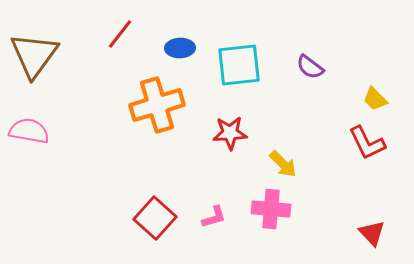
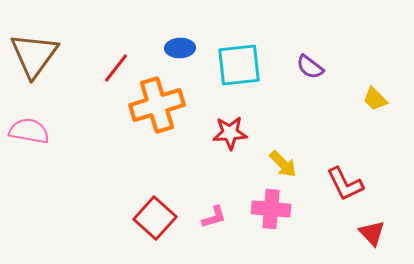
red line: moved 4 px left, 34 px down
red L-shape: moved 22 px left, 41 px down
